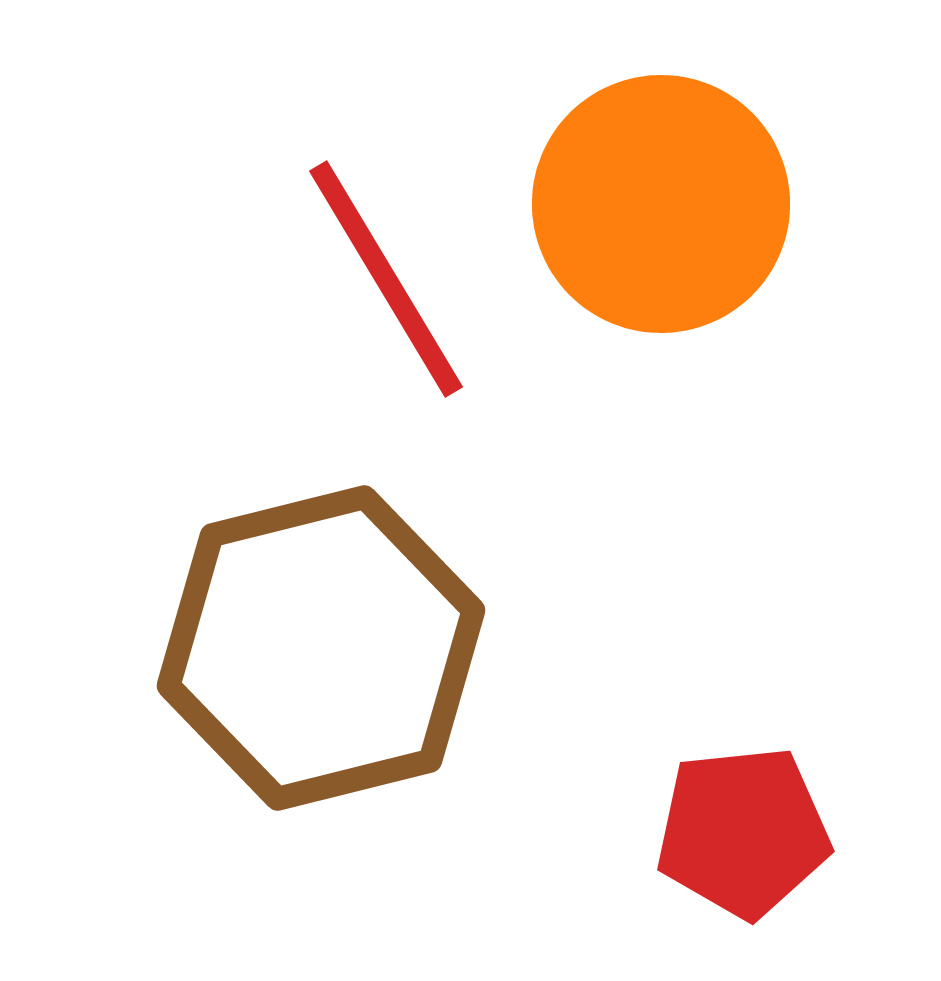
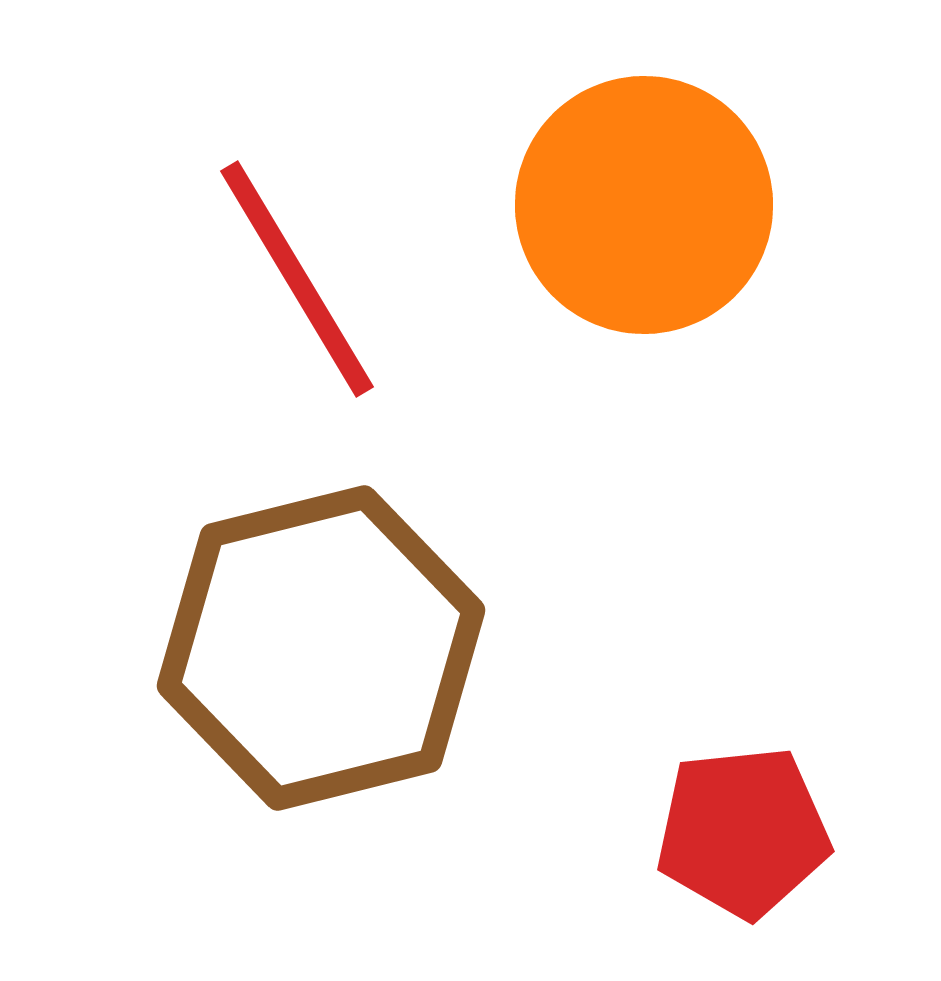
orange circle: moved 17 px left, 1 px down
red line: moved 89 px left
